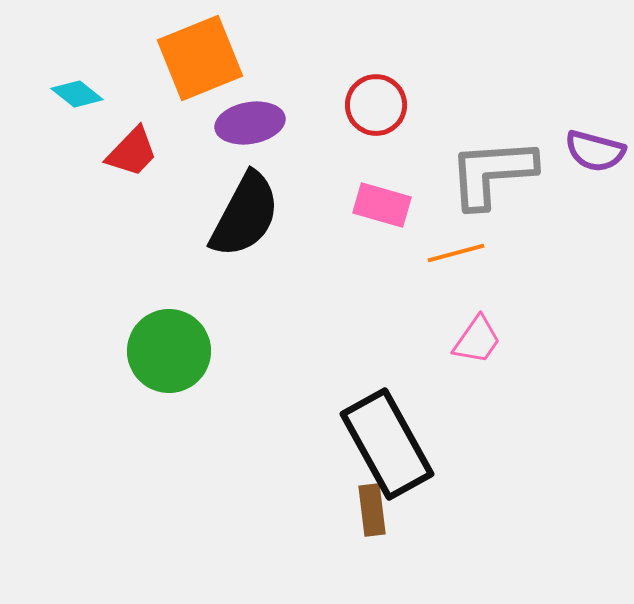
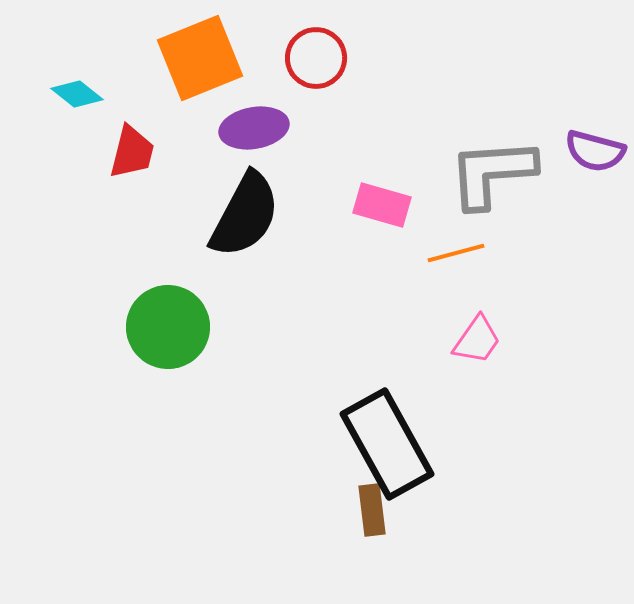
red circle: moved 60 px left, 47 px up
purple ellipse: moved 4 px right, 5 px down
red trapezoid: rotated 30 degrees counterclockwise
green circle: moved 1 px left, 24 px up
